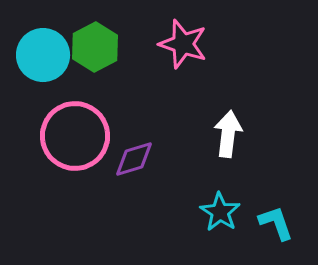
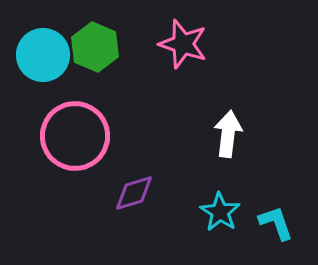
green hexagon: rotated 9 degrees counterclockwise
purple diamond: moved 34 px down
